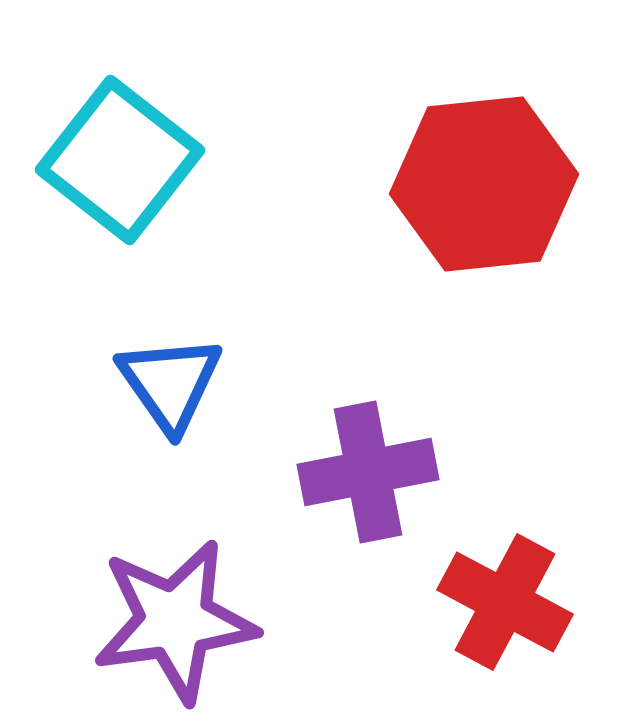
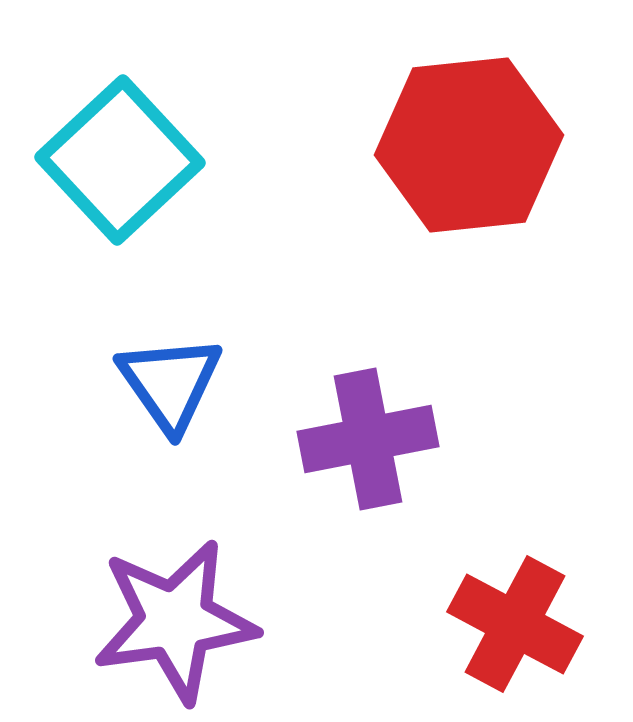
cyan square: rotated 9 degrees clockwise
red hexagon: moved 15 px left, 39 px up
purple cross: moved 33 px up
red cross: moved 10 px right, 22 px down
